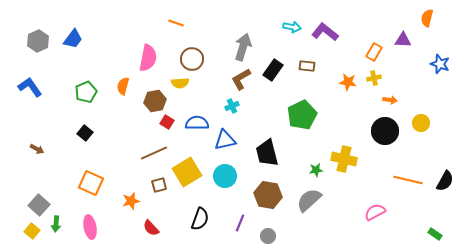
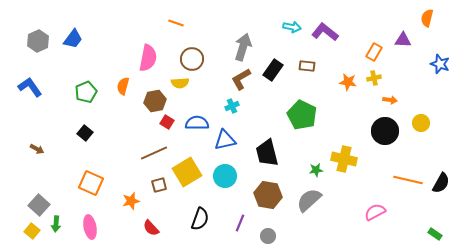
green pentagon at (302, 115): rotated 20 degrees counterclockwise
black semicircle at (445, 181): moved 4 px left, 2 px down
